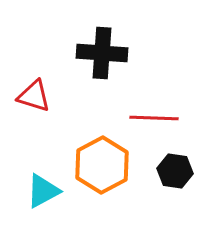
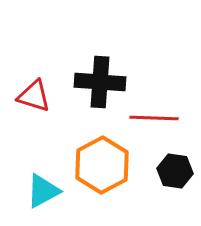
black cross: moved 2 px left, 29 px down
